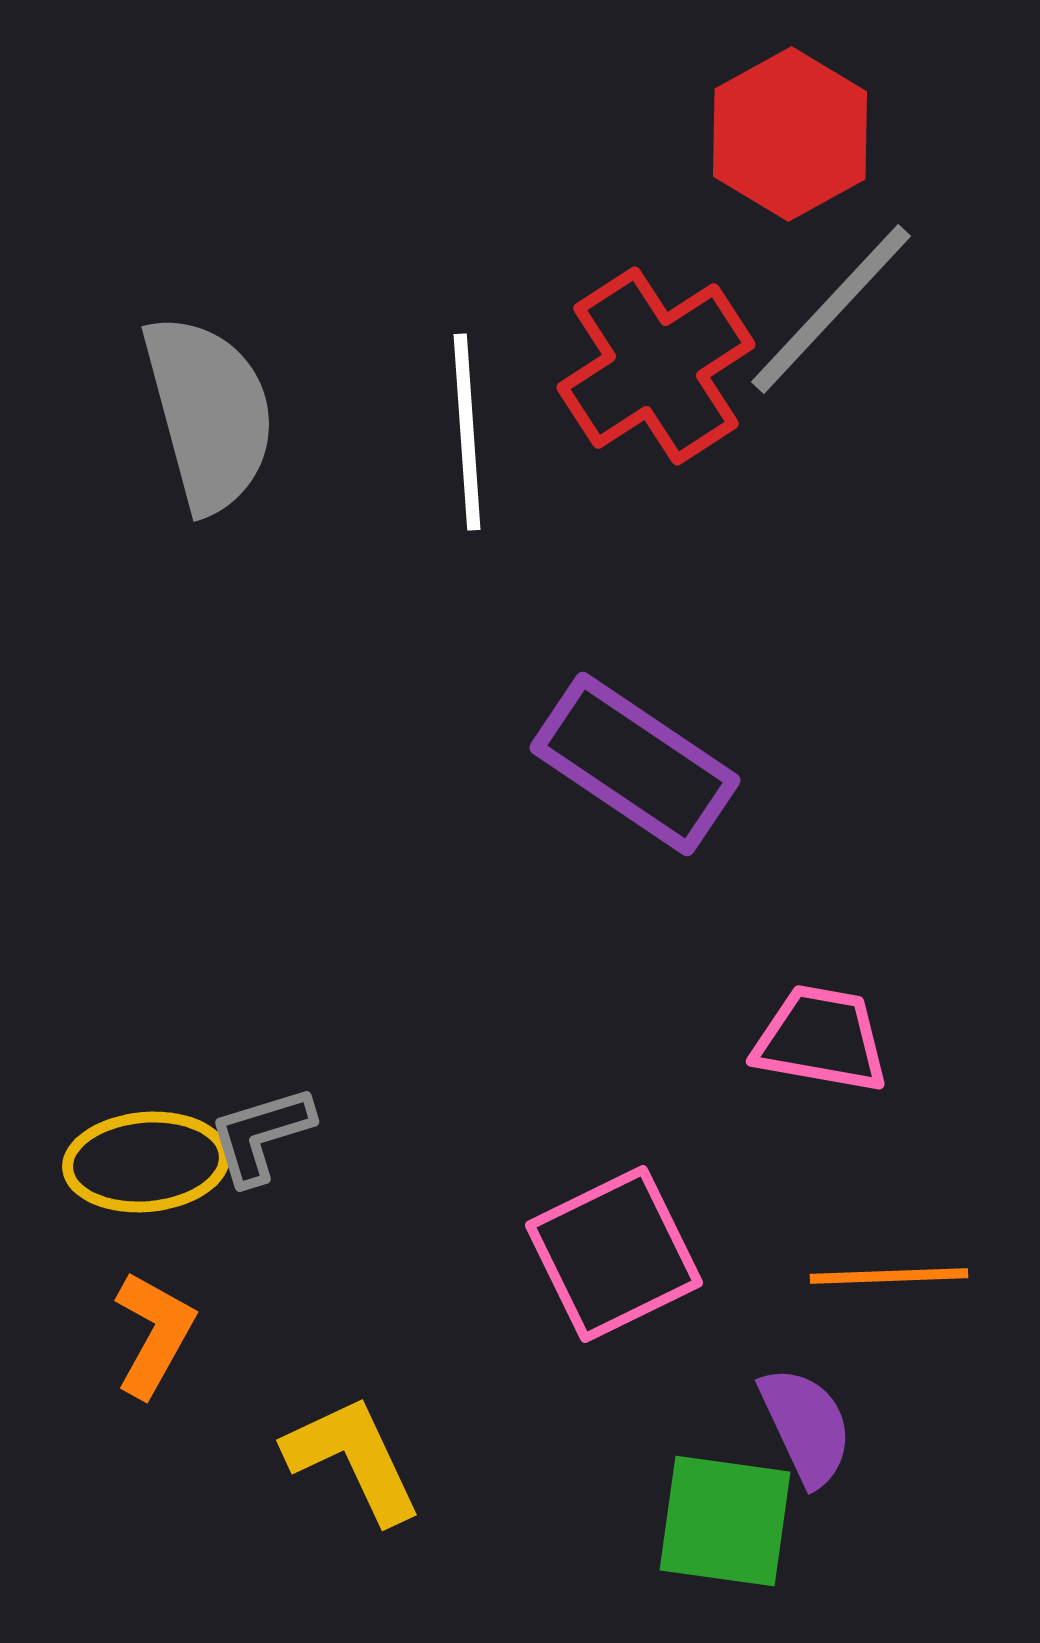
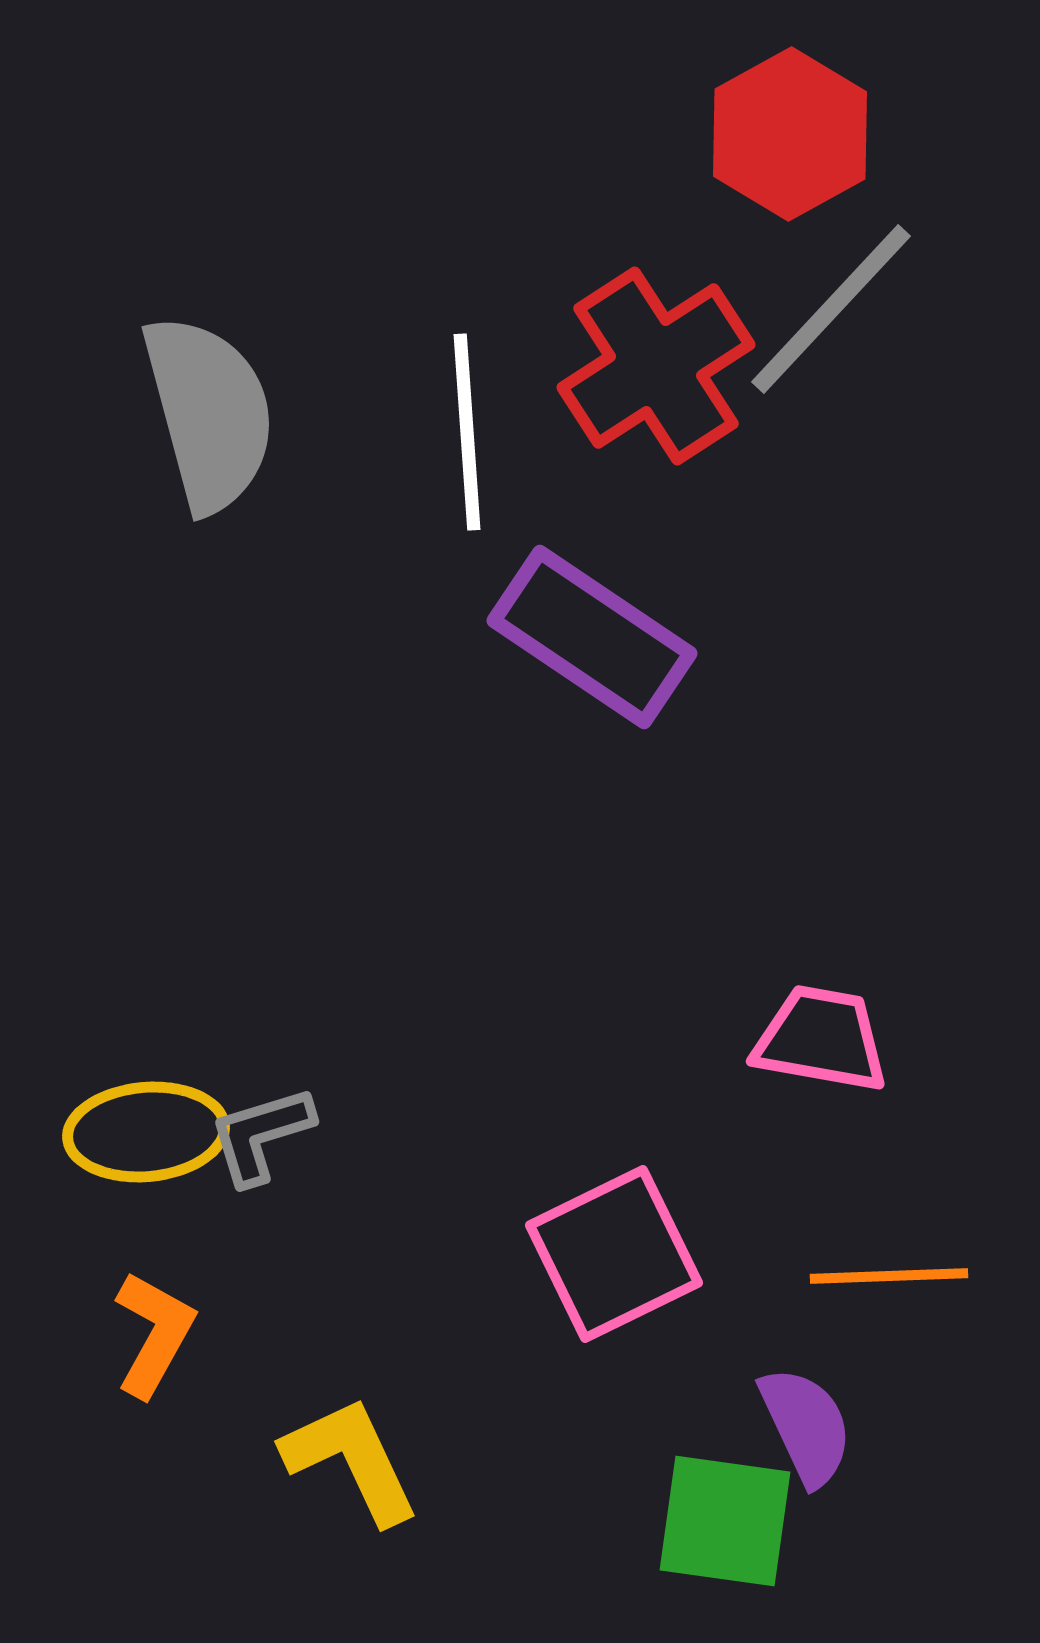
purple rectangle: moved 43 px left, 127 px up
yellow ellipse: moved 30 px up
yellow L-shape: moved 2 px left, 1 px down
